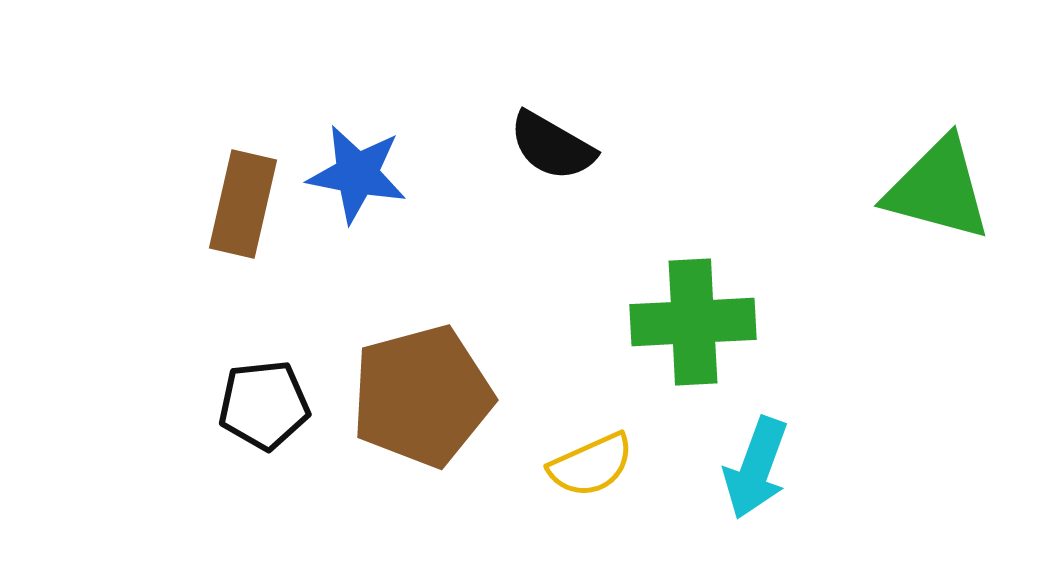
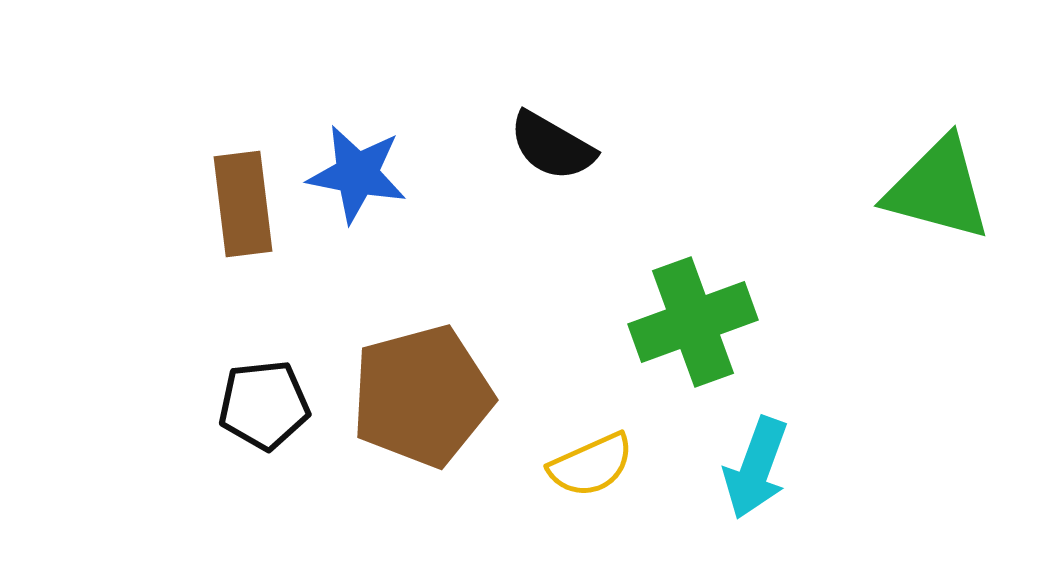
brown rectangle: rotated 20 degrees counterclockwise
green cross: rotated 17 degrees counterclockwise
